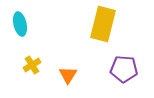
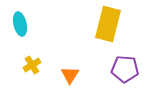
yellow rectangle: moved 5 px right
purple pentagon: moved 1 px right
orange triangle: moved 2 px right
